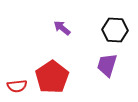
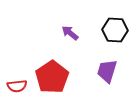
purple arrow: moved 8 px right, 5 px down
purple trapezoid: moved 6 px down
